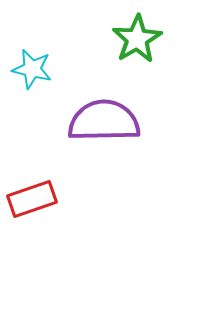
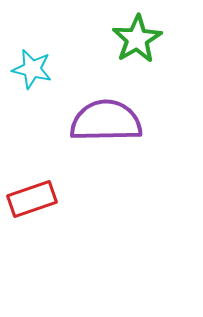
purple semicircle: moved 2 px right
